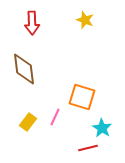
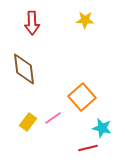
yellow star: rotated 18 degrees counterclockwise
orange square: rotated 32 degrees clockwise
pink line: moved 2 px left, 1 px down; rotated 30 degrees clockwise
cyan star: rotated 18 degrees counterclockwise
